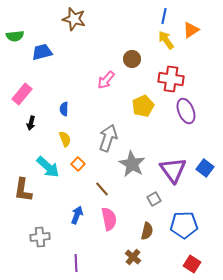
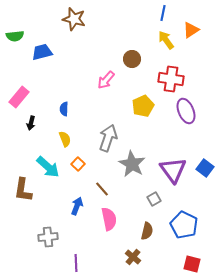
blue line: moved 1 px left, 3 px up
pink rectangle: moved 3 px left, 3 px down
blue arrow: moved 9 px up
blue pentagon: rotated 28 degrees clockwise
gray cross: moved 8 px right
red square: rotated 18 degrees counterclockwise
